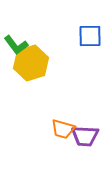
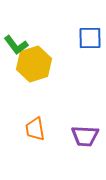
blue square: moved 2 px down
yellow hexagon: moved 3 px right, 1 px down
orange trapezoid: moved 28 px left; rotated 65 degrees clockwise
